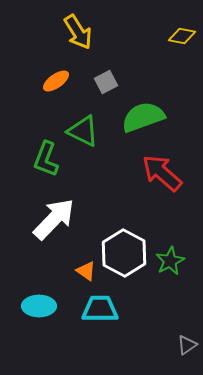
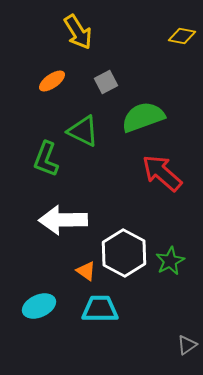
orange ellipse: moved 4 px left
white arrow: moved 9 px right, 1 px down; rotated 135 degrees counterclockwise
cyan ellipse: rotated 24 degrees counterclockwise
